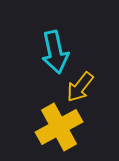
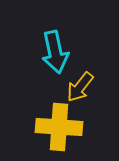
yellow cross: rotated 33 degrees clockwise
